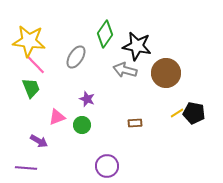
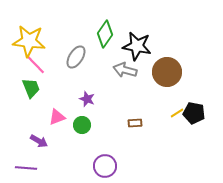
brown circle: moved 1 px right, 1 px up
purple circle: moved 2 px left
